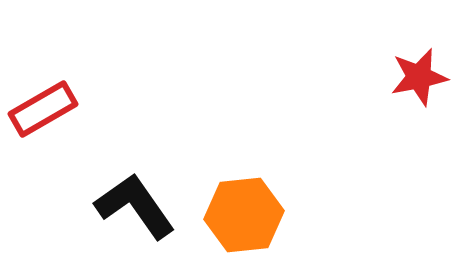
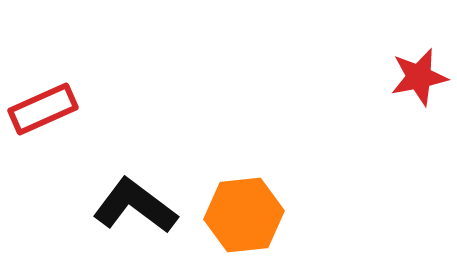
red rectangle: rotated 6 degrees clockwise
black L-shape: rotated 18 degrees counterclockwise
